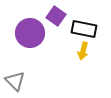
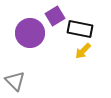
purple square: moved 1 px left; rotated 24 degrees clockwise
black rectangle: moved 4 px left
yellow arrow: rotated 30 degrees clockwise
